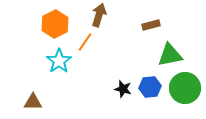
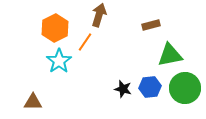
orange hexagon: moved 4 px down
